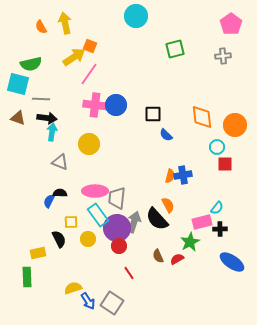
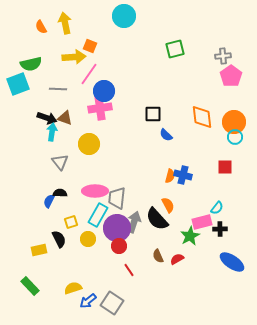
cyan circle at (136, 16): moved 12 px left
pink pentagon at (231, 24): moved 52 px down
yellow arrow at (74, 57): rotated 30 degrees clockwise
cyan square at (18, 84): rotated 35 degrees counterclockwise
gray line at (41, 99): moved 17 px right, 10 px up
pink cross at (95, 105): moved 5 px right, 3 px down; rotated 15 degrees counterclockwise
blue circle at (116, 105): moved 12 px left, 14 px up
brown triangle at (18, 118): moved 47 px right
black arrow at (47, 118): rotated 12 degrees clockwise
orange circle at (235, 125): moved 1 px left, 3 px up
cyan circle at (217, 147): moved 18 px right, 10 px up
gray triangle at (60, 162): rotated 30 degrees clockwise
red square at (225, 164): moved 3 px down
blue cross at (183, 175): rotated 24 degrees clockwise
cyan rectangle at (98, 215): rotated 65 degrees clockwise
yellow square at (71, 222): rotated 16 degrees counterclockwise
green star at (190, 242): moved 6 px up
yellow rectangle at (38, 253): moved 1 px right, 3 px up
red line at (129, 273): moved 3 px up
green rectangle at (27, 277): moved 3 px right, 9 px down; rotated 42 degrees counterclockwise
blue arrow at (88, 301): rotated 84 degrees clockwise
